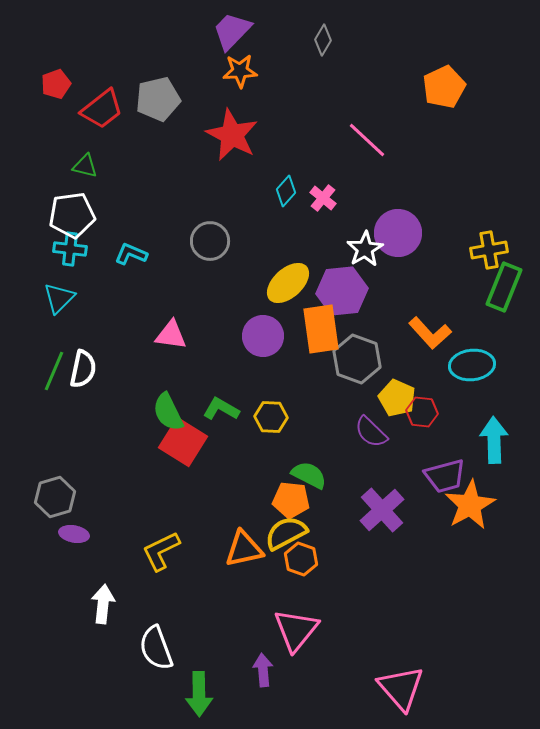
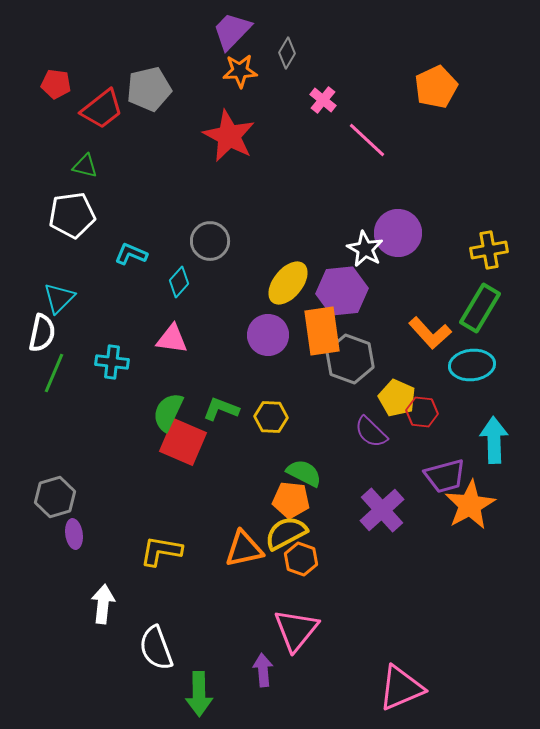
gray diamond at (323, 40): moved 36 px left, 13 px down
red pentagon at (56, 84): rotated 28 degrees clockwise
orange pentagon at (444, 87): moved 8 px left
gray pentagon at (158, 99): moved 9 px left, 10 px up
red star at (232, 135): moved 3 px left, 1 px down
cyan diamond at (286, 191): moved 107 px left, 91 px down
pink cross at (323, 198): moved 98 px up
cyan cross at (70, 249): moved 42 px right, 113 px down
white star at (365, 249): rotated 12 degrees counterclockwise
yellow ellipse at (288, 283): rotated 9 degrees counterclockwise
green rectangle at (504, 287): moved 24 px left, 21 px down; rotated 9 degrees clockwise
orange rectangle at (321, 329): moved 1 px right, 2 px down
pink triangle at (171, 335): moved 1 px right, 4 px down
purple circle at (263, 336): moved 5 px right, 1 px up
gray hexagon at (357, 359): moved 7 px left
white semicircle at (83, 369): moved 41 px left, 36 px up
green line at (54, 371): moved 2 px down
green L-shape at (221, 409): rotated 9 degrees counterclockwise
green semicircle at (168, 412): rotated 51 degrees clockwise
red square at (183, 442): rotated 9 degrees counterclockwise
green semicircle at (309, 475): moved 5 px left, 2 px up
purple ellipse at (74, 534): rotated 72 degrees clockwise
yellow L-shape at (161, 551): rotated 36 degrees clockwise
pink triangle at (401, 688): rotated 48 degrees clockwise
